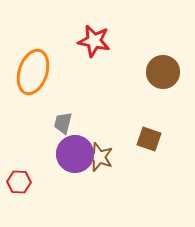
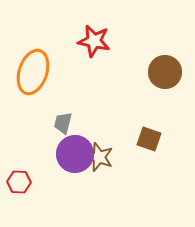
brown circle: moved 2 px right
